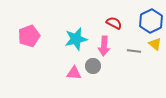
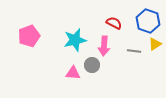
blue hexagon: moved 3 px left; rotated 15 degrees counterclockwise
cyan star: moved 1 px left, 1 px down
yellow triangle: rotated 48 degrees clockwise
gray circle: moved 1 px left, 1 px up
pink triangle: moved 1 px left
